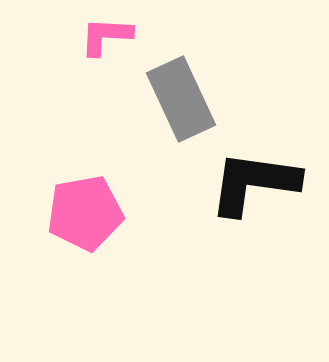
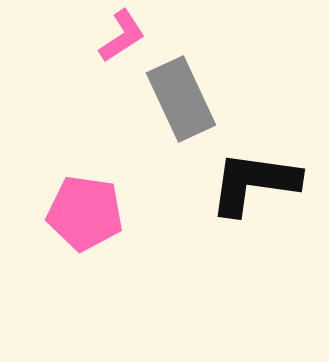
pink L-shape: moved 16 px right; rotated 144 degrees clockwise
pink pentagon: rotated 18 degrees clockwise
